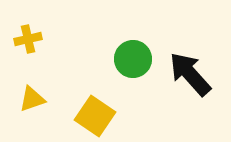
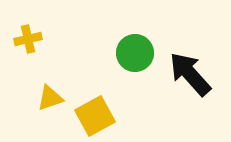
green circle: moved 2 px right, 6 px up
yellow triangle: moved 18 px right, 1 px up
yellow square: rotated 27 degrees clockwise
